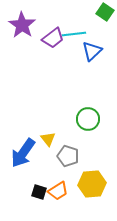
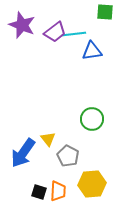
green square: rotated 30 degrees counterclockwise
purple star: rotated 12 degrees counterclockwise
purple trapezoid: moved 2 px right, 6 px up
blue triangle: rotated 35 degrees clockwise
green circle: moved 4 px right
gray pentagon: rotated 10 degrees clockwise
orange trapezoid: rotated 55 degrees counterclockwise
